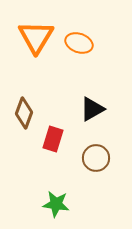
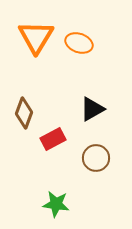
red rectangle: rotated 45 degrees clockwise
